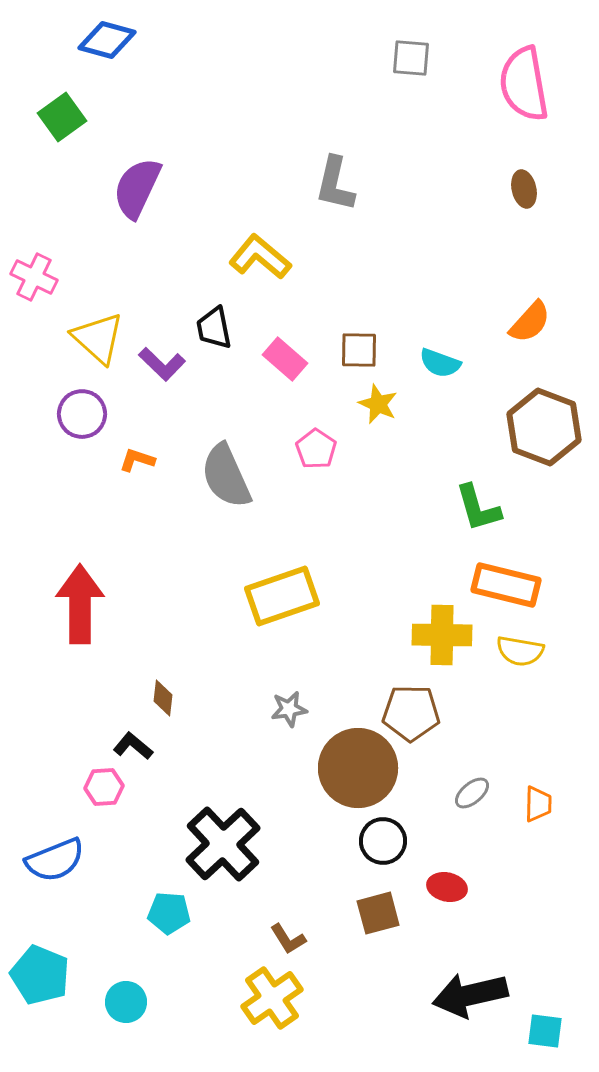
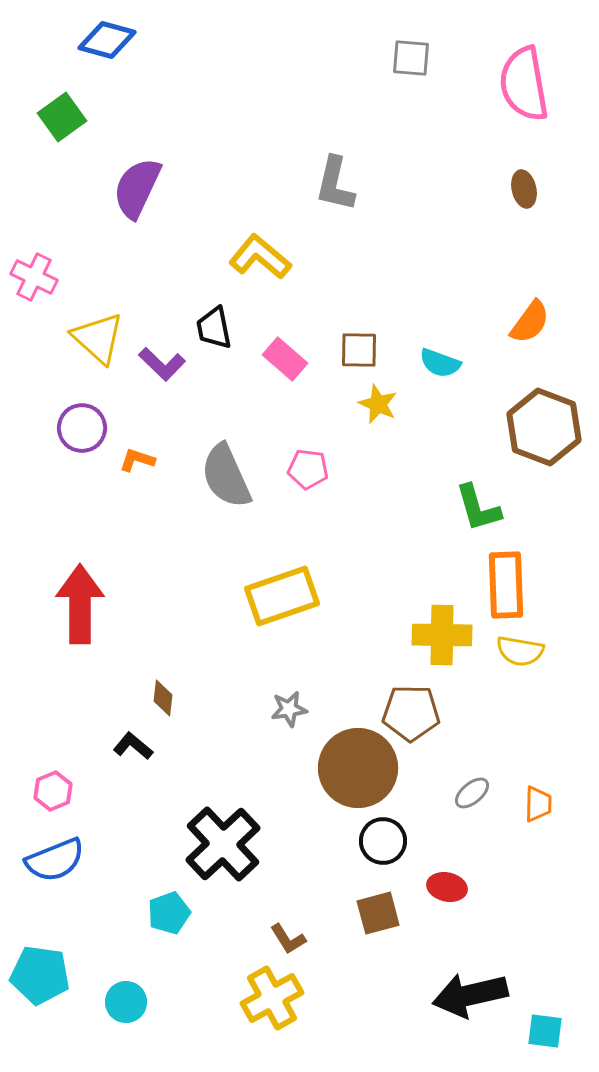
orange semicircle at (530, 322): rotated 6 degrees counterclockwise
purple circle at (82, 414): moved 14 px down
pink pentagon at (316, 449): moved 8 px left, 20 px down; rotated 27 degrees counterclockwise
orange rectangle at (506, 585): rotated 74 degrees clockwise
pink hexagon at (104, 787): moved 51 px left, 4 px down; rotated 18 degrees counterclockwise
cyan pentagon at (169, 913): rotated 24 degrees counterclockwise
cyan pentagon at (40, 975): rotated 14 degrees counterclockwise
yellow cross at (272, 998): rotated 6 degrees clockwise
